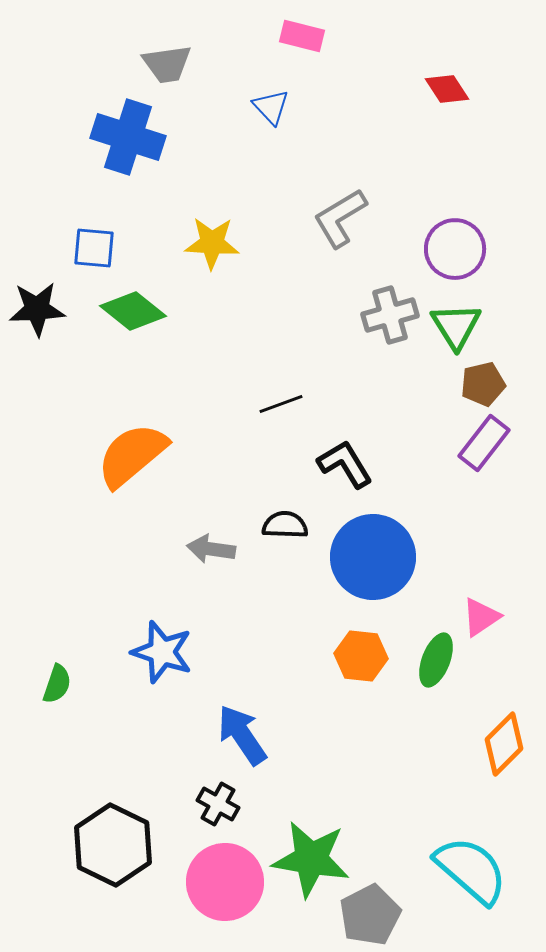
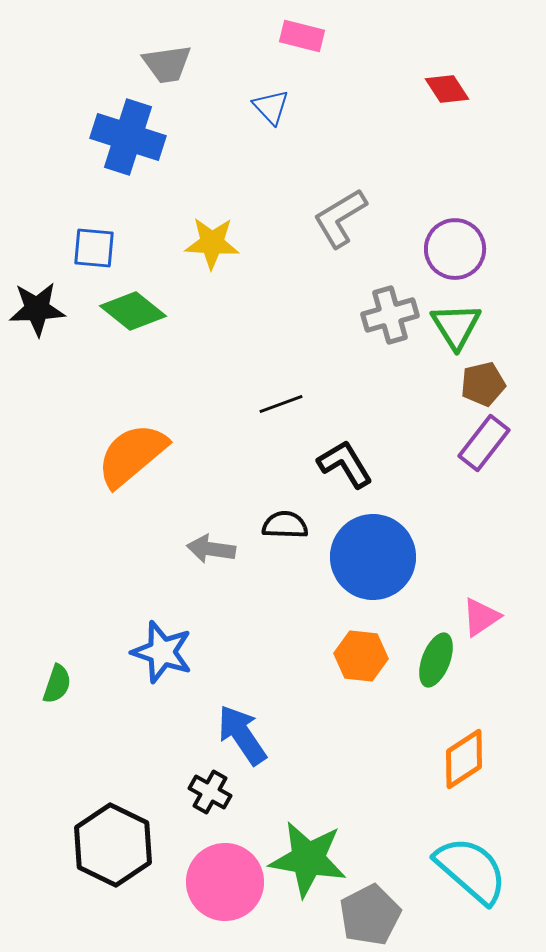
orange diamond: moved 40 px left, 15 px down; rotated 12 degrees clockwise
black cross: moved 8 px left, 12 px up
green star: moved 3 px left
